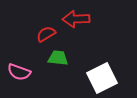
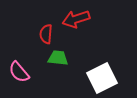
red arrow: rotated 16 degrees counterclockwise
red semicircle: rotated 54 degrees counterclockwise
pink semicircle: rotated 30 degrees clockwise
